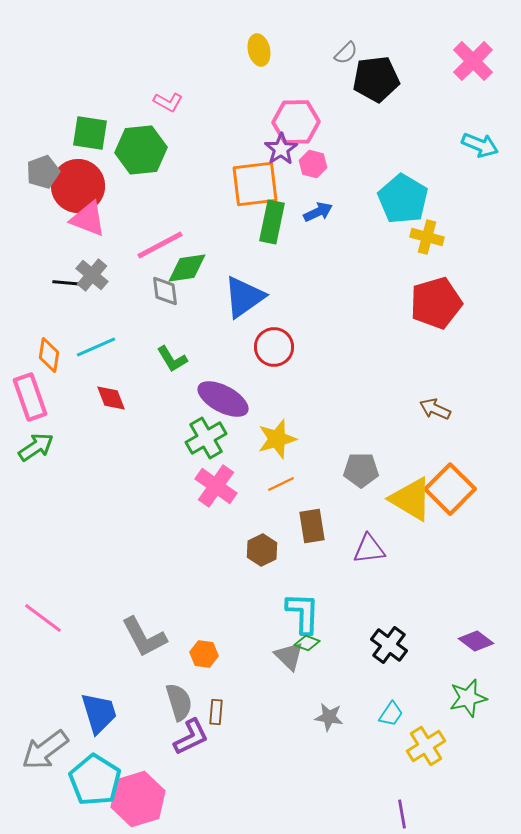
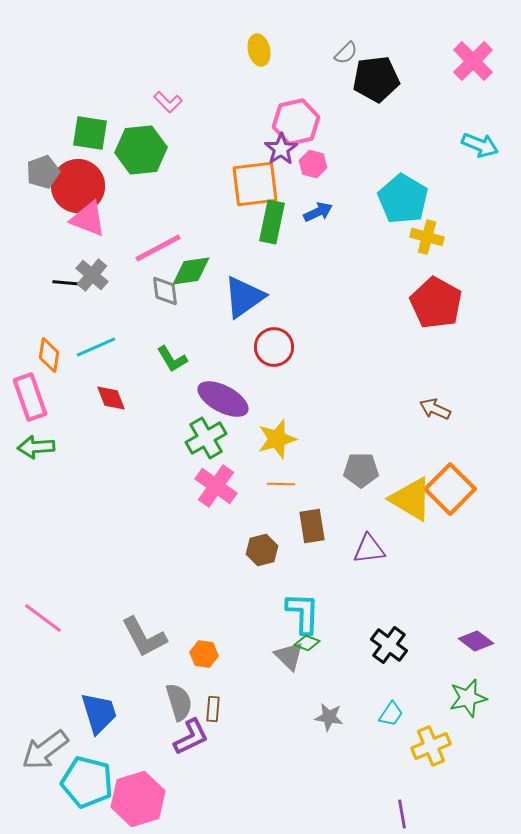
pink L-shape at (168, 102): rotated 16 degrees clockwise
pink hexagon at (296, 122): rotated 12 degrees counterclockwise
pink line at (160, 245): moved 2 px left, 3 px down
green diamond at (187, 268): moved 4 px right, 3 px down
red pentagon at (436, 303): rotated 27 degrees counterclockwise
green arrow at (36, 447): rotated 150 degrees counterclockwise
orange line at (281, 484): rotated 28 degrees clockwise
brown hexagon at (262, 550): rotated 12 degrees clockwise
brown rectangle at (216, 712): moved 3 px left, 3 px up
yellow cross at (426, 746): moved 5 px right; rotated 9 degrees clockwise
cyan pentagon at (95, 780): moved 8 px left, 2 px down; rotated 18 degrees counterclockwise
